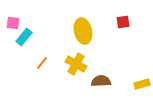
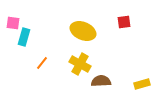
red square: moved 1 px right
yellow ellipse: rotated 55 degrees counterclockwise
cyan rectangle: rotated 24 degrees counterclockwise
yellow cross: moved 4 px right
